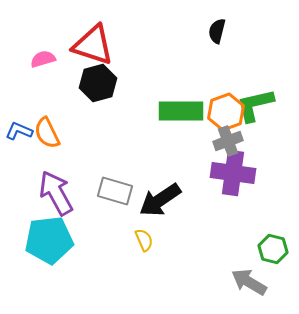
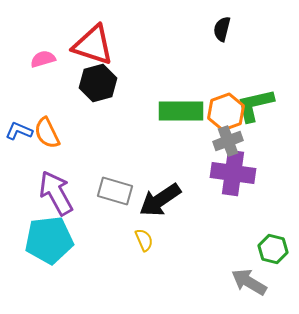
black semicircle: moved 5 px right, 2 px up
